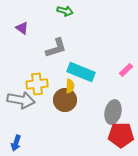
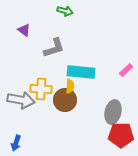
purple triangle: moved 2 px right, 2 px down
gray L-shape: moved 2 px left
cyan rectangle: rotated 16 degrees counterclockwise
yellow cross: moved 4 px right, 5 px down; rotated 10 degrees clockwise
